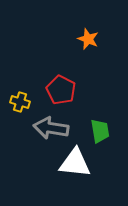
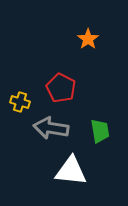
orange star: rotated 15 degrees clockwise
red pentagon: moved 2 px up
white triangle: moved 4 px left, 8 px down
